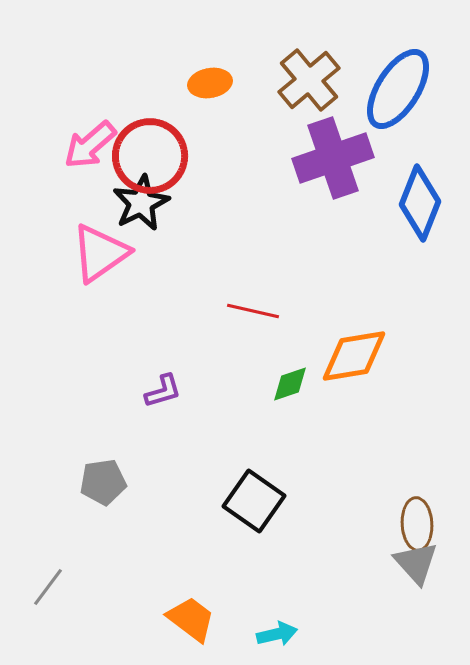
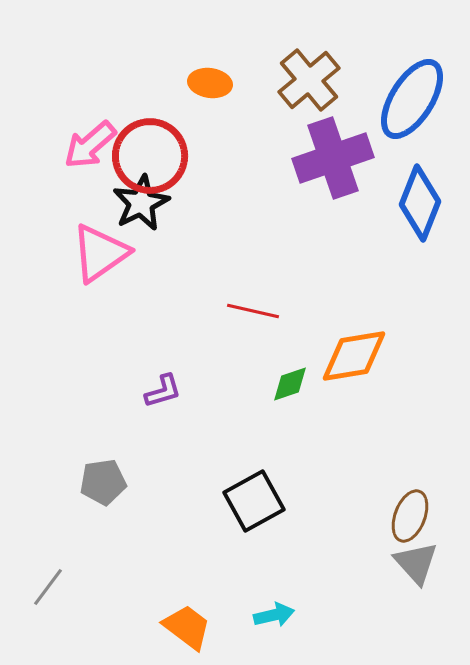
orange ellipse: rotated 18 degrees clockwise
blue ellipse: moved 14 px right, 10 px down
black square: rotated 26 degrees clockwise
brown ellipse: moved 7 px left, 8 px up; rotated 24 degrees clockwise
orange trapezoid: moved 4 px left, 8 px down
cyan arrow: moved 3 px left, 19 px up
